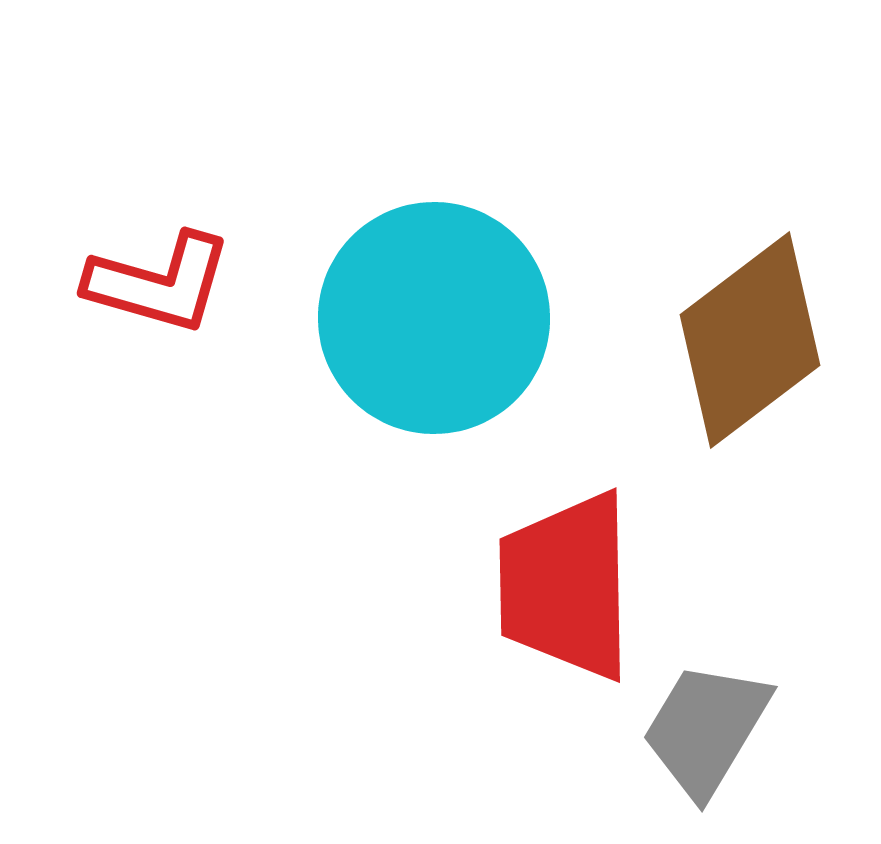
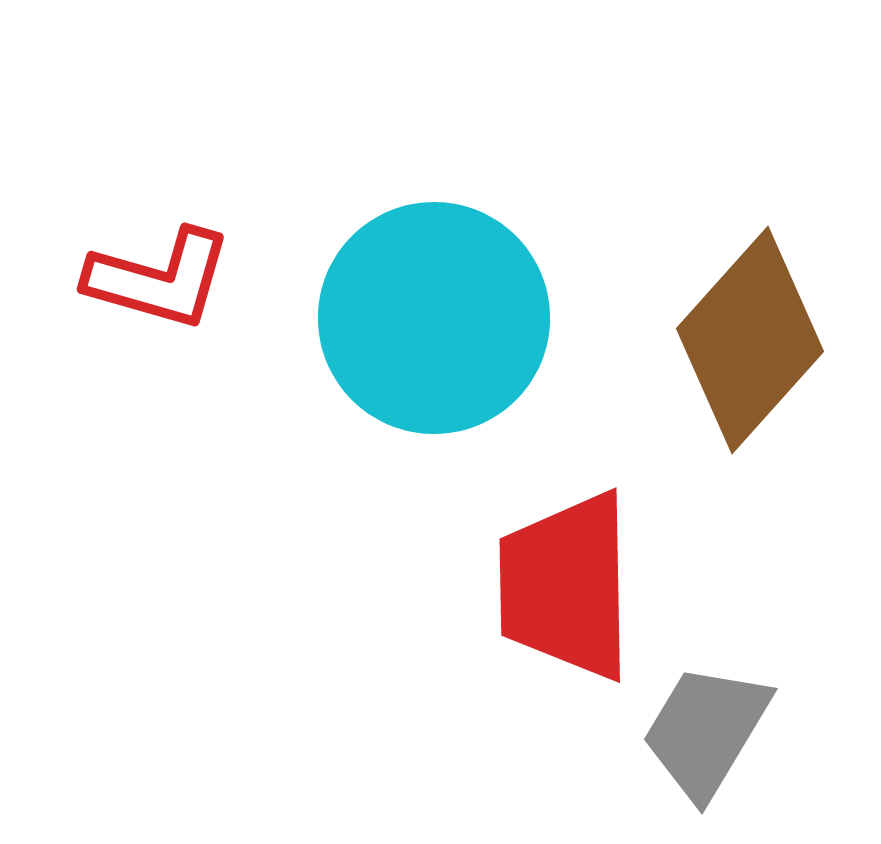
red L-shape: moved 4 px up
brown diamond: rotated 11 degrees counterclockwise
gray trapezoid: moved 2 px down
